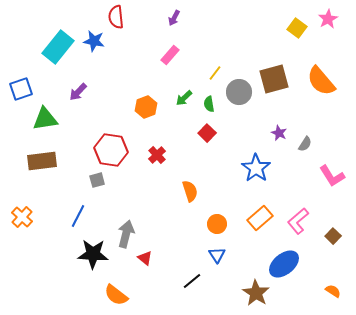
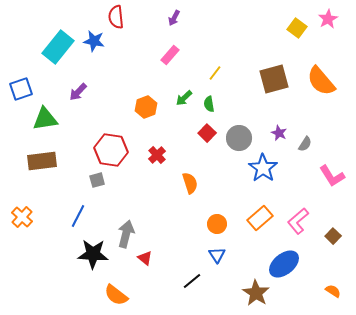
gray circle at (239, 92): moved 46 px down
blue star at (256, 168): moved 7 px right
orange semicircle at (190, 191): moved 8 px up
